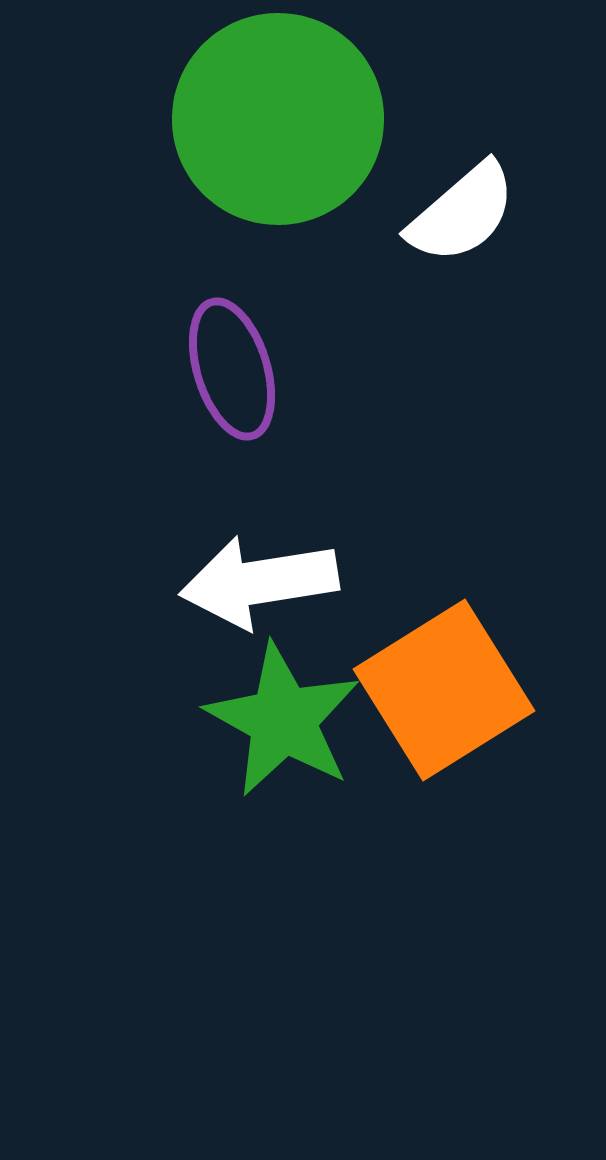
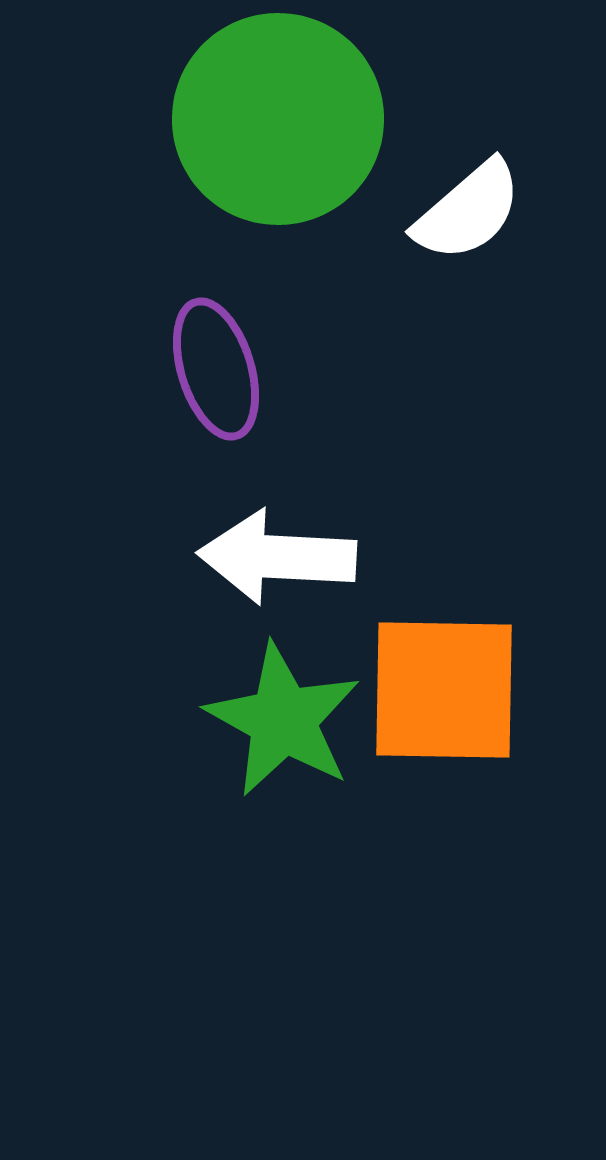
white semicircle: moved 6 px right, 2 px up
purple ellipse: moved 16 px left
white arrow: moved 18 px right, 25 px up; rotated 12 degrees clockwise
orange square: rotated 33 degrees clockwise
